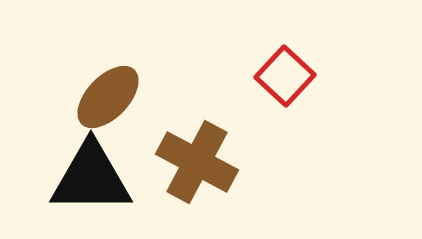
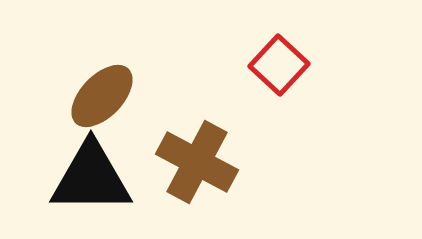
red square: moved 6 px left, 11 px up
brown ellipse: moved 6 px left, 1 px up
